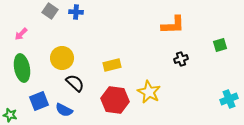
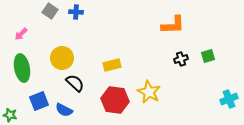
green square: moved 12 px left, 11 px down
